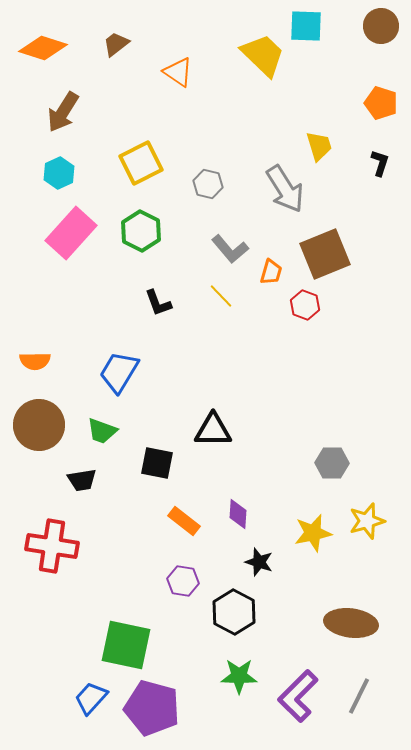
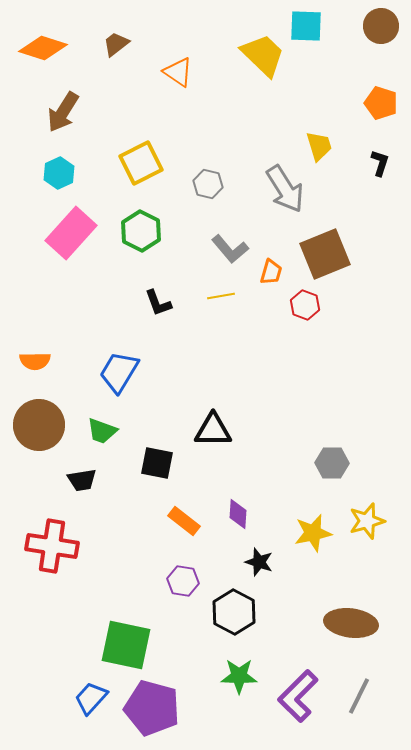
yellow line at (221, 296): rotated 56 degrees counterclockwise
